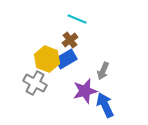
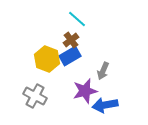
cyan line: rotated 18 degrees clockwise
brown cross: moved 1 px right
blue rectangle: moved 4 px right, 3 px up
gray cross: moved 13 px down
blue arrow: rotated 75 degrees counterclockwise
